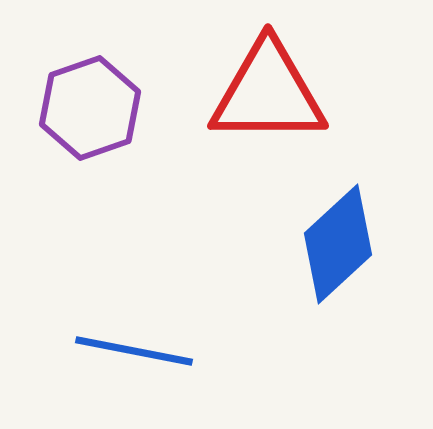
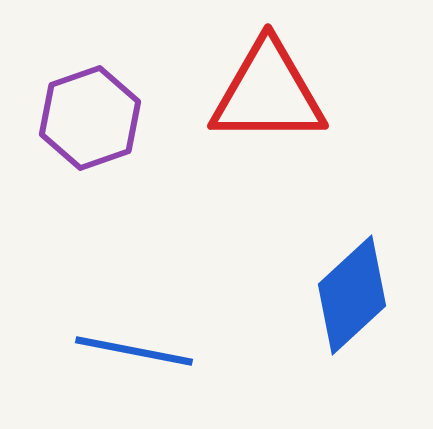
purple hexagon: moved 10 px down
blue diamond: moved 14 px right, 51 px down
